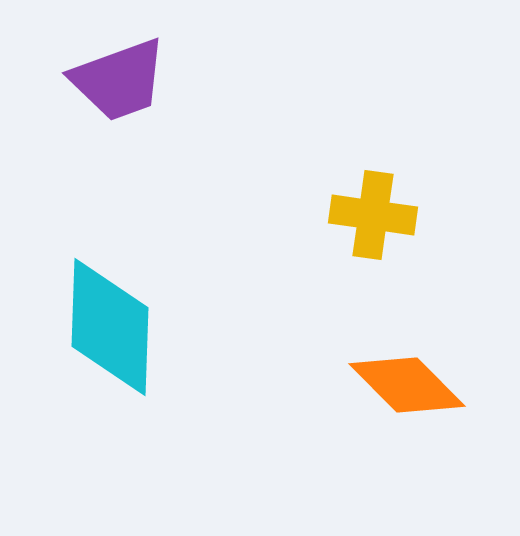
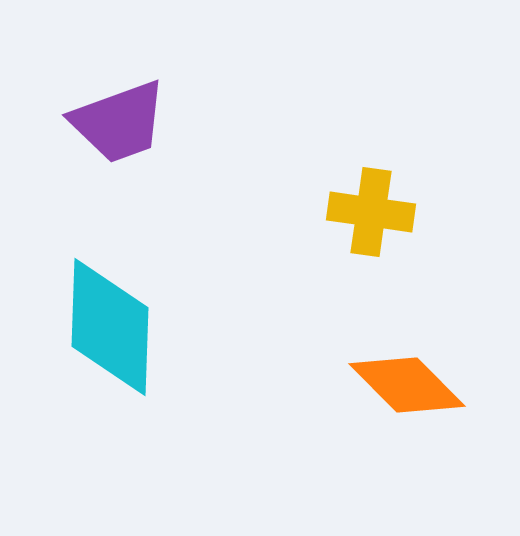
purple trapezoid: moved 42 px down
yellow cross: moved 2 px left, 3 px up
